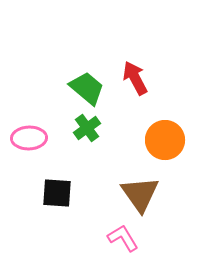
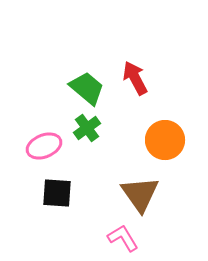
pink ellipse: moved 15 px right, 8 px down; rotated 20 degrees counterclockwise
